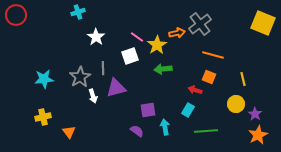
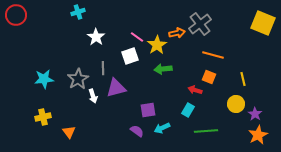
gray star: moved 2 px left, 2 px down
cyan arrow: moved 3 px left, 1 px down; rotated 105 degrees counterclockwise
